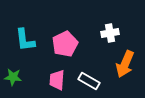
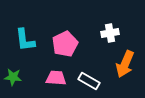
pink trapezoid: moved 1 px left, 2 px up; rotated 90 degrees clockwise
